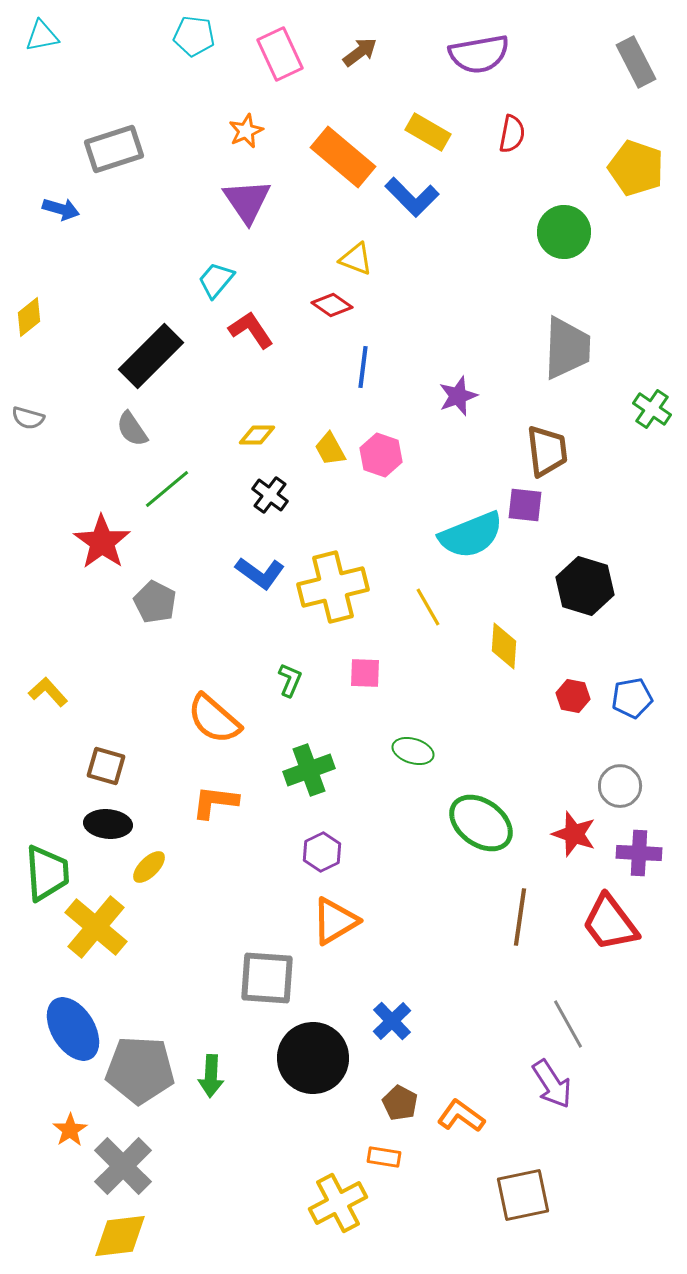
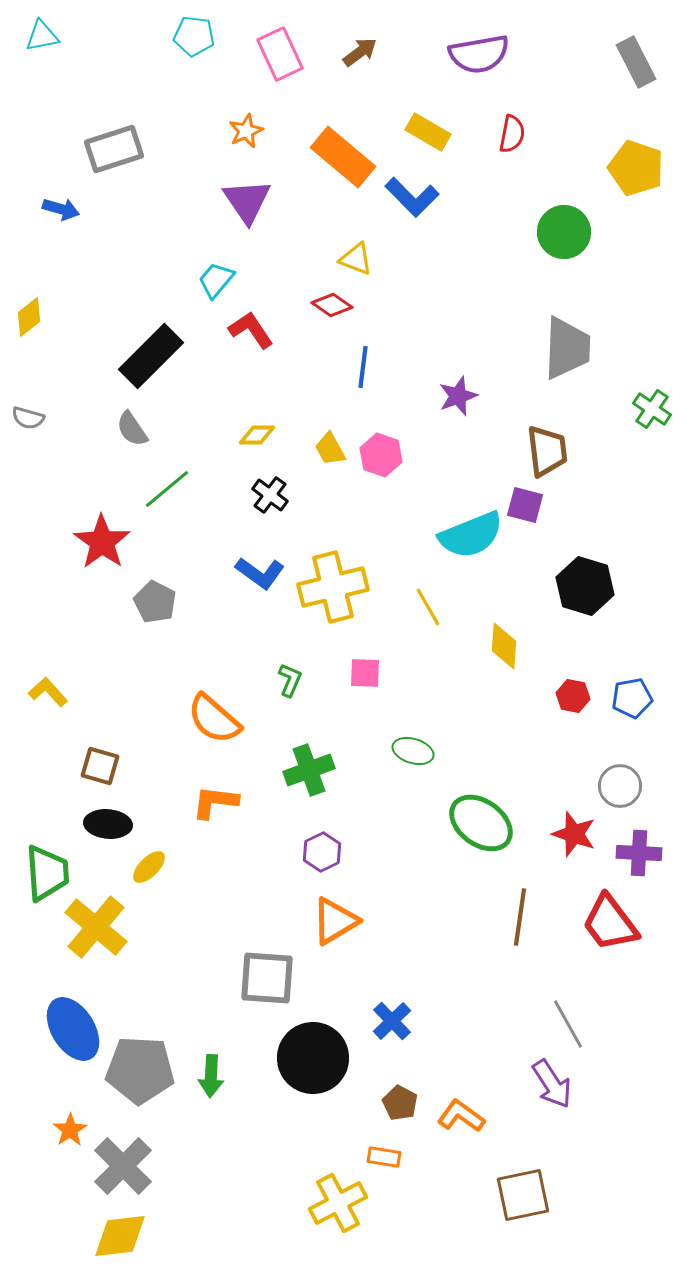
purple square at (525, 505): rotated 9 degrees clockwise
brown square at (106, 766): moved 6 px left
